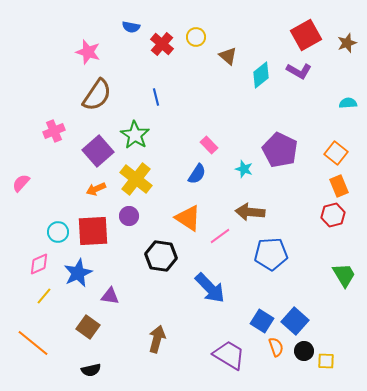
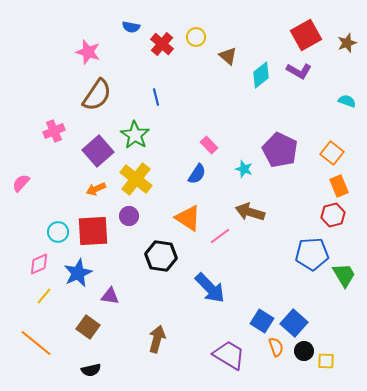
cyan semicircle at (348, 103): moved 1 px left, 2 px up; rotated 24 degrees clockwise
orange square at (336, 153): moved 4 px left
brown arrow at (250, 212): rotated 12 degrees clockwise
blue pentagon at (271, 254): moved 41 px right
blue square at (295, 321): moved 1 px left, 2 px down
orange line at (33, 343): moved 3 px right
